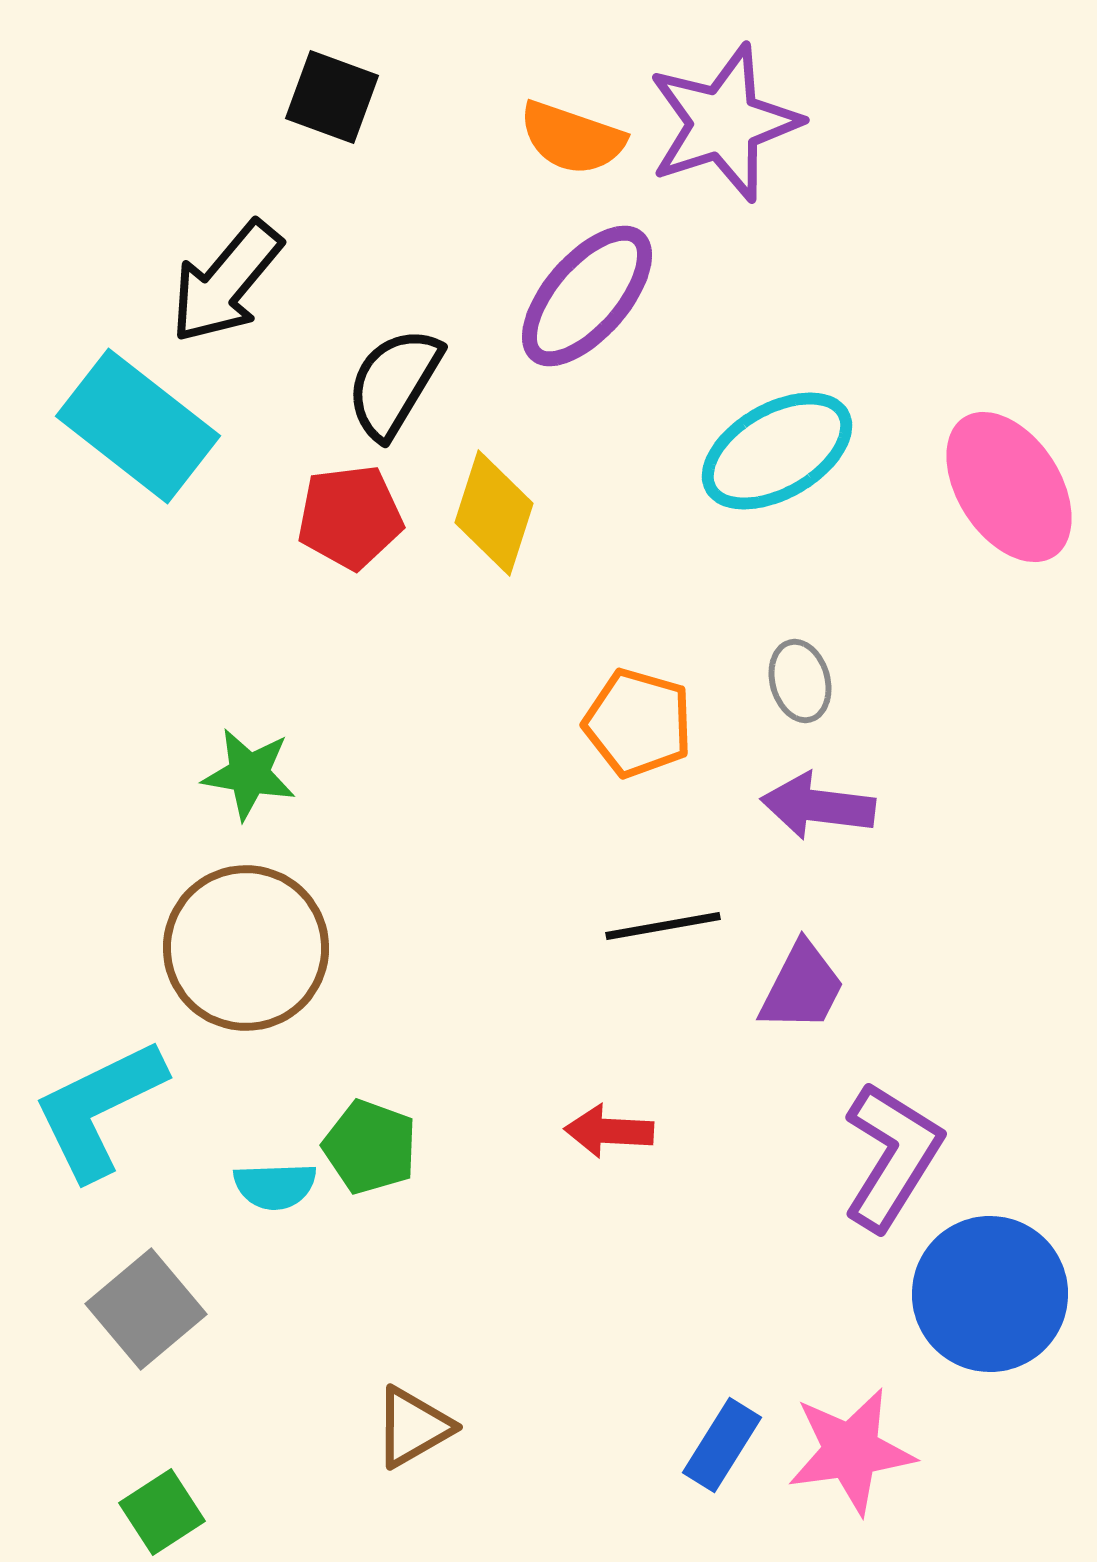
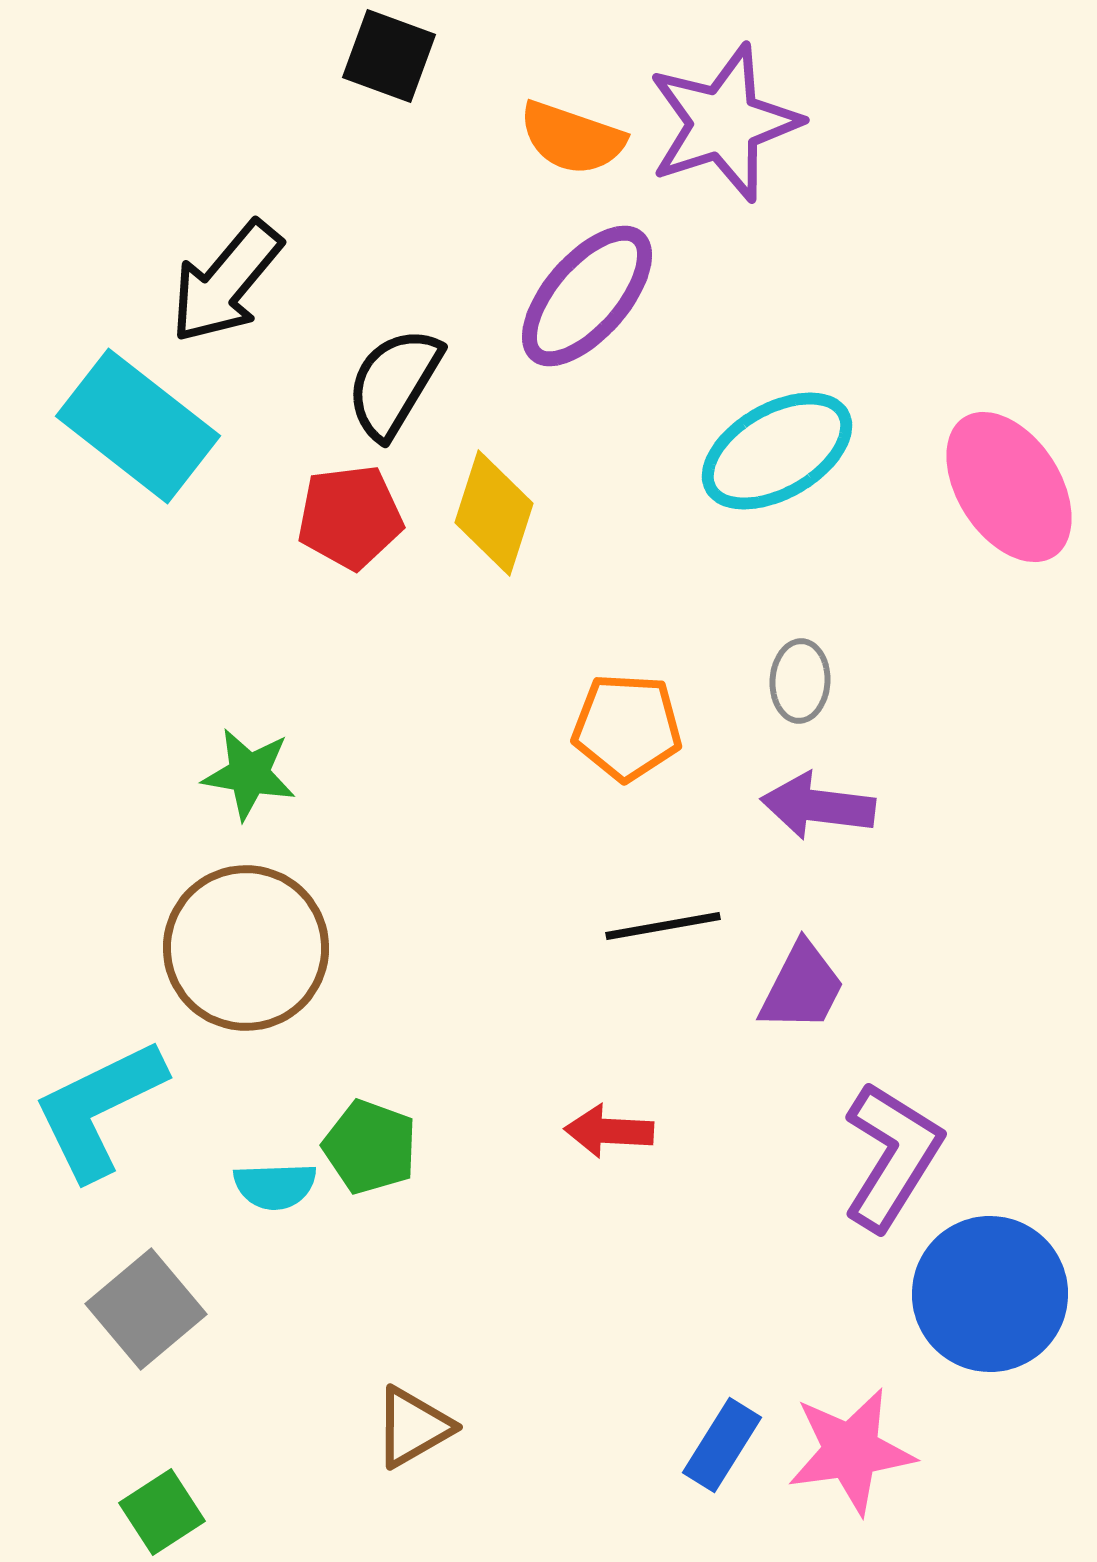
black square: moved 57 px right, 41 px up
gray ellipse: rotated 18 degrees clockwise
orange pentagon: moved 11 px left, 4 px down; rotated 13 degrees counterclockwise
